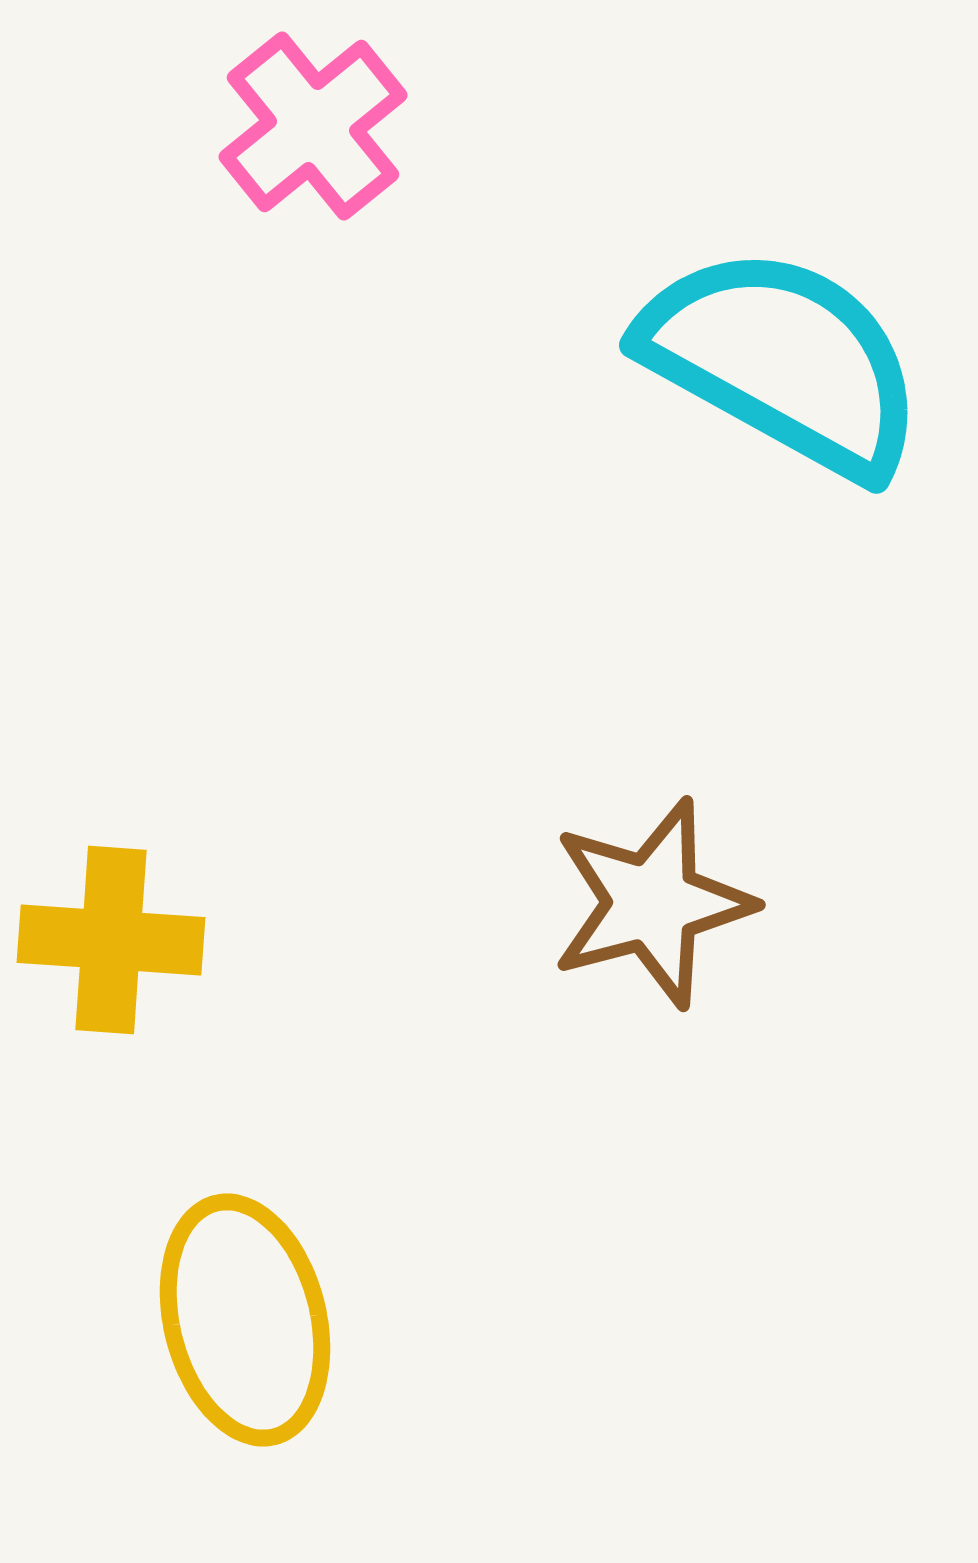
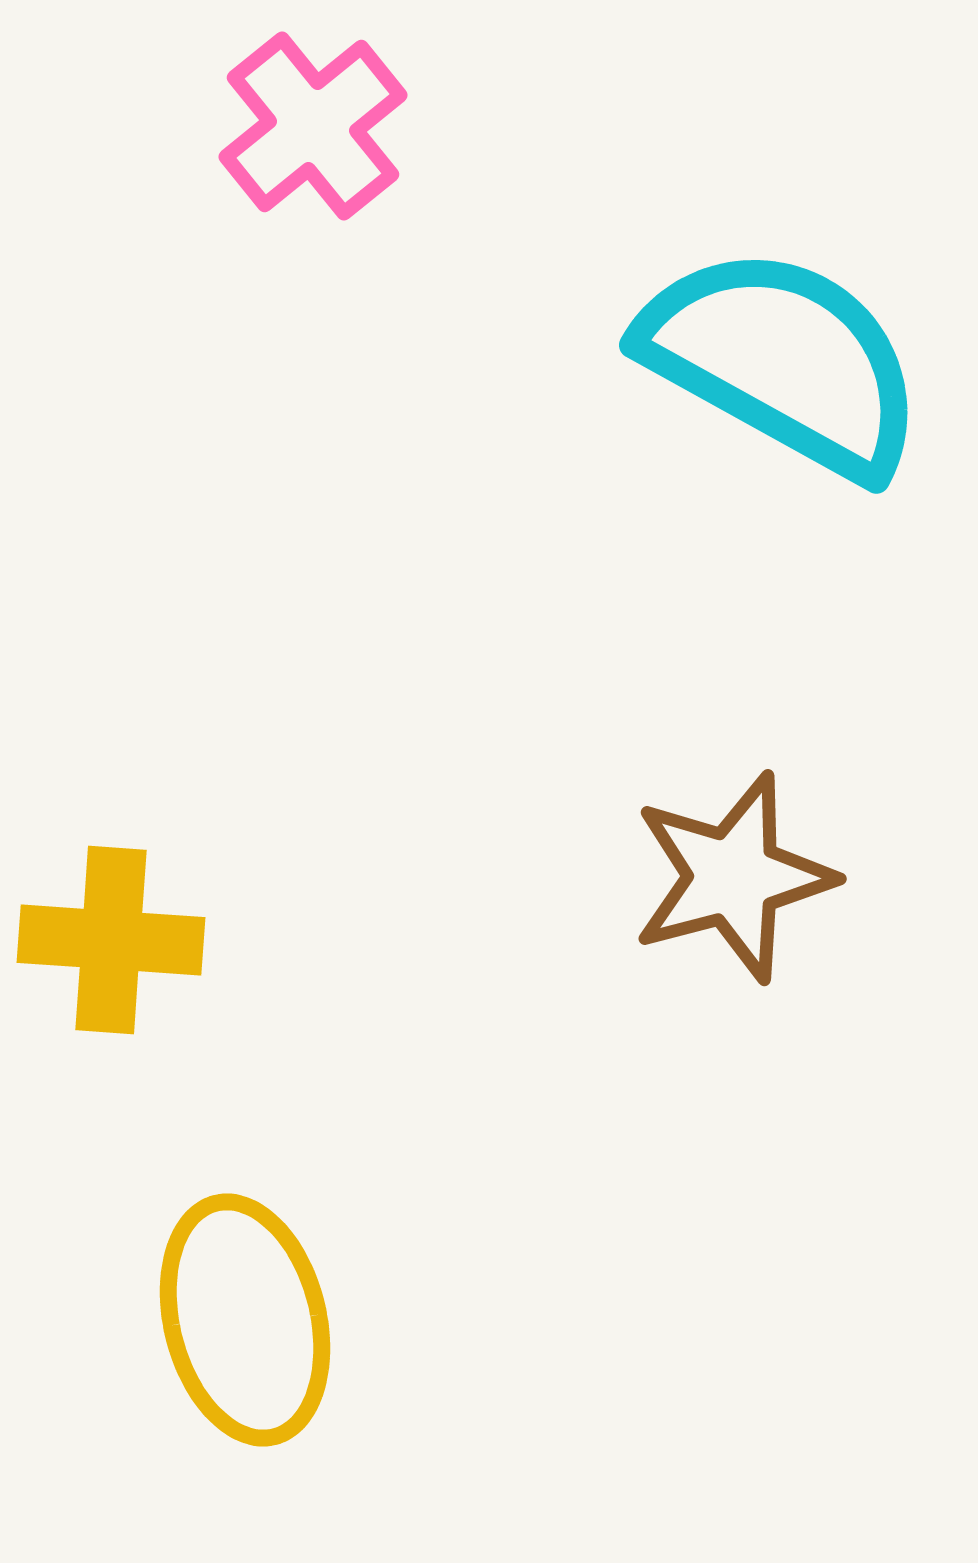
brown star: moved 81 px right, 26 px up
